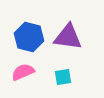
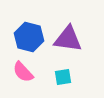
purple triangle: moved 2 px down
pink semicircle: rotated 110 degrees counterclockwise
